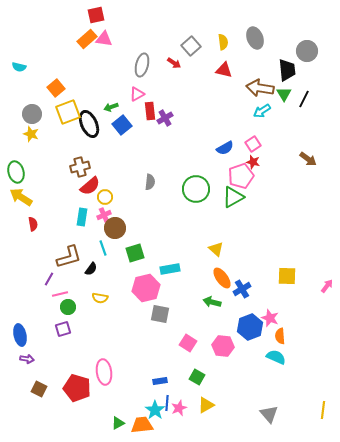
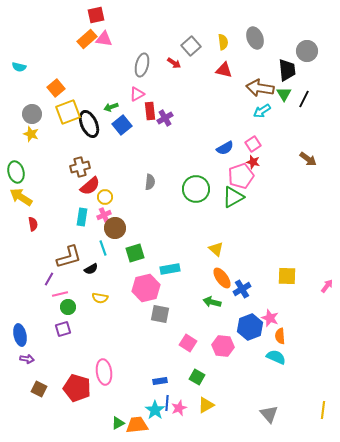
black semicircle at (91, 269): rotated 24 degrees clockwise
orange trapezoid at (142, 425): moved 5 px left
